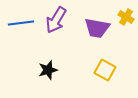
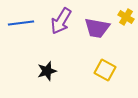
purple arrow: moved 5 px right, 1 px down
black star: moved 1 px left, 1 px down
